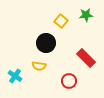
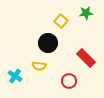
green star: moved 2 px up
black circle: moved 2 px right
